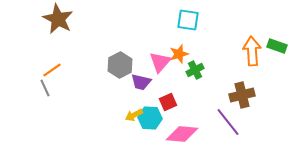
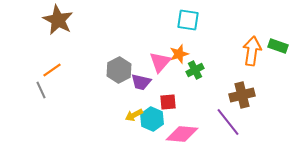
brown star: moved 1 px down
green rectangle: moved 1 px right
orange arrow: rotated 12 degrees clockwise
gray hexagon: moved 1 px left, 5 px down
gray line: moved 4 px left, 2 px down
red square: rotated 18 degrees clockwise
cyan hexagon: moved 2 px right, 1 px down; rotated 20 degrees clockwise
